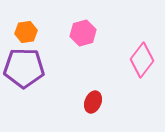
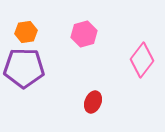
pink hexagon: moved 1 px right, 1 px down
